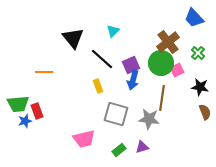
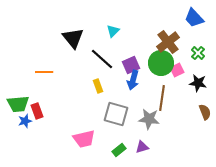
black star: moved 2 px left, 4 px up
